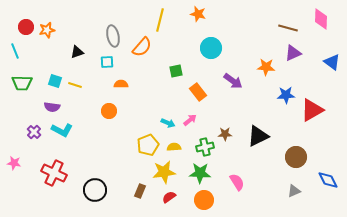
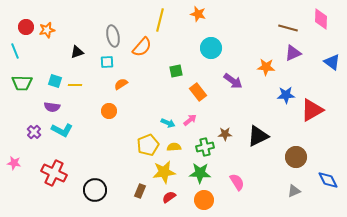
orange semicircle at (121, 84): rotated 32 degrees counterclockwise
yellow line at (75, 85): rotated 16 degrees counterclockwise
